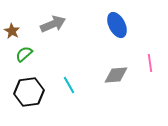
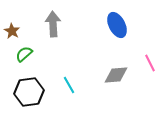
gray arrow: rotated 70 degrees counterclockwise
pink line: rotated 18 degrees counterclockwise
